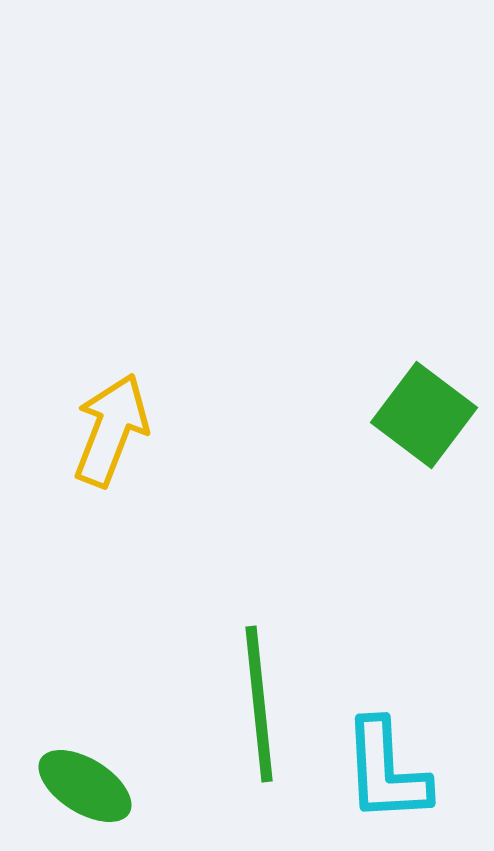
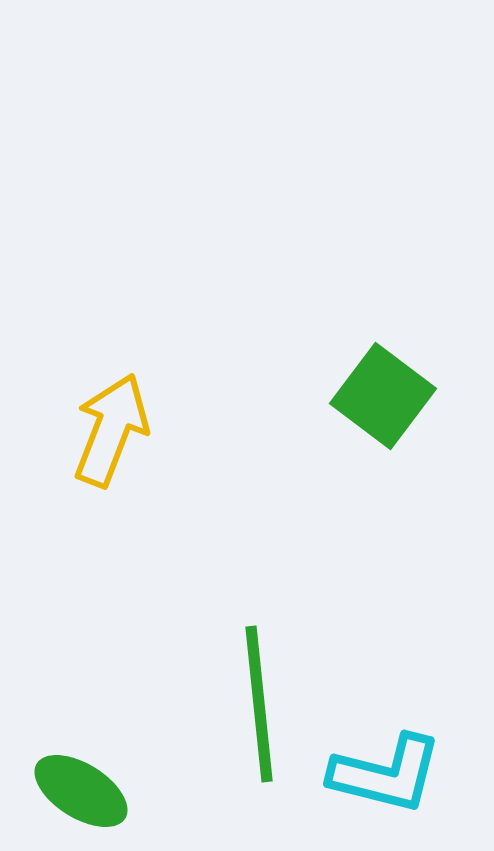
green square: moved 41 px left, 19 px up
cyan L-shape: moved 3 px down; rotated 73 degrees counterclockwise
green ellipse: moved 4 px left, 5 px down
